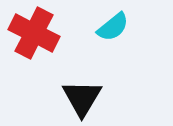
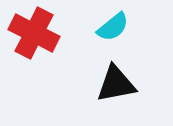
black triangle: moved 34 px right, 14 px up; rotated 48 degrees clockwise
